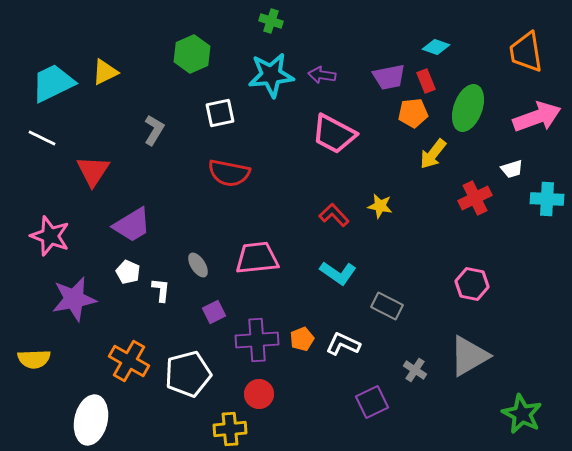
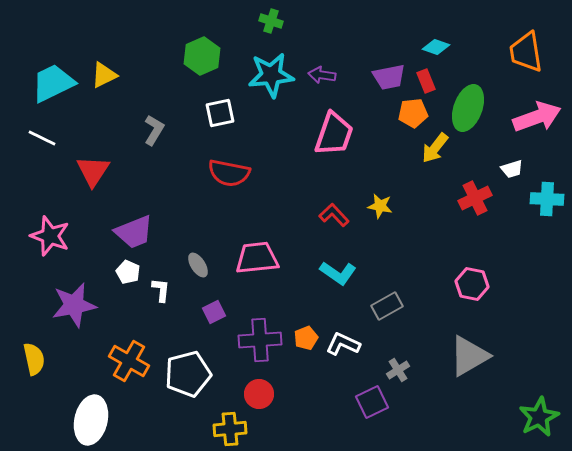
green hexagon at (192, 54): moved 10 px right, 2 px down
yellow triangle at (105, 72): moved 1 px left, 3 px down
pink trapezoid at (334, 134): rotated 99 degrees counterclockwise
yellow arrow at (433, 154): moved 2 px right, 6 px up
purple trapezoid at (132, 225): moved 2 px right, 7 px down; rotated 9 degrees clockwise
purple star at (74, 299): moved 6 px down
gray rectangle at (387, 306): rotated 56 degrees counterclockwise
orange pentagon at (302, 339): moved 4 px right, 1 px up
purple cross at (257, 340): moved 3 px right
yellow semicircle at (34, 359): rotated 100 degrees counterclockwise
gray cross at (415, 370): moved 17 px left; rotated 25 degrees clockwise
green star at (522, 414): moved 17 px right, 3 px down; rotated 18 degrees clockwise
